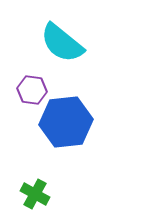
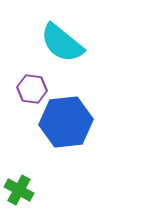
purple hexagon: moved 1 px up
green cross: moved 16 px left, 4 px up
